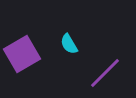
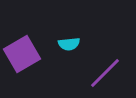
cyan semicircle: rotated 65 degrees counterclockwise
